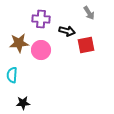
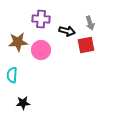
gray arrow: moved 1 px right, 10 px down; rotated 16 degrees clockwise
brown star: moved 1 px left, 1 px up
